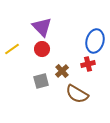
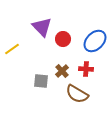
blue ellipse: rotated 30 degrees clockwise
red circle: moved 21 px right, 10 px up
red cross: moved 2 px left, 5 px down; rotated 16 degrees clockwise
gray square: rotated 21 degrees clockwise
